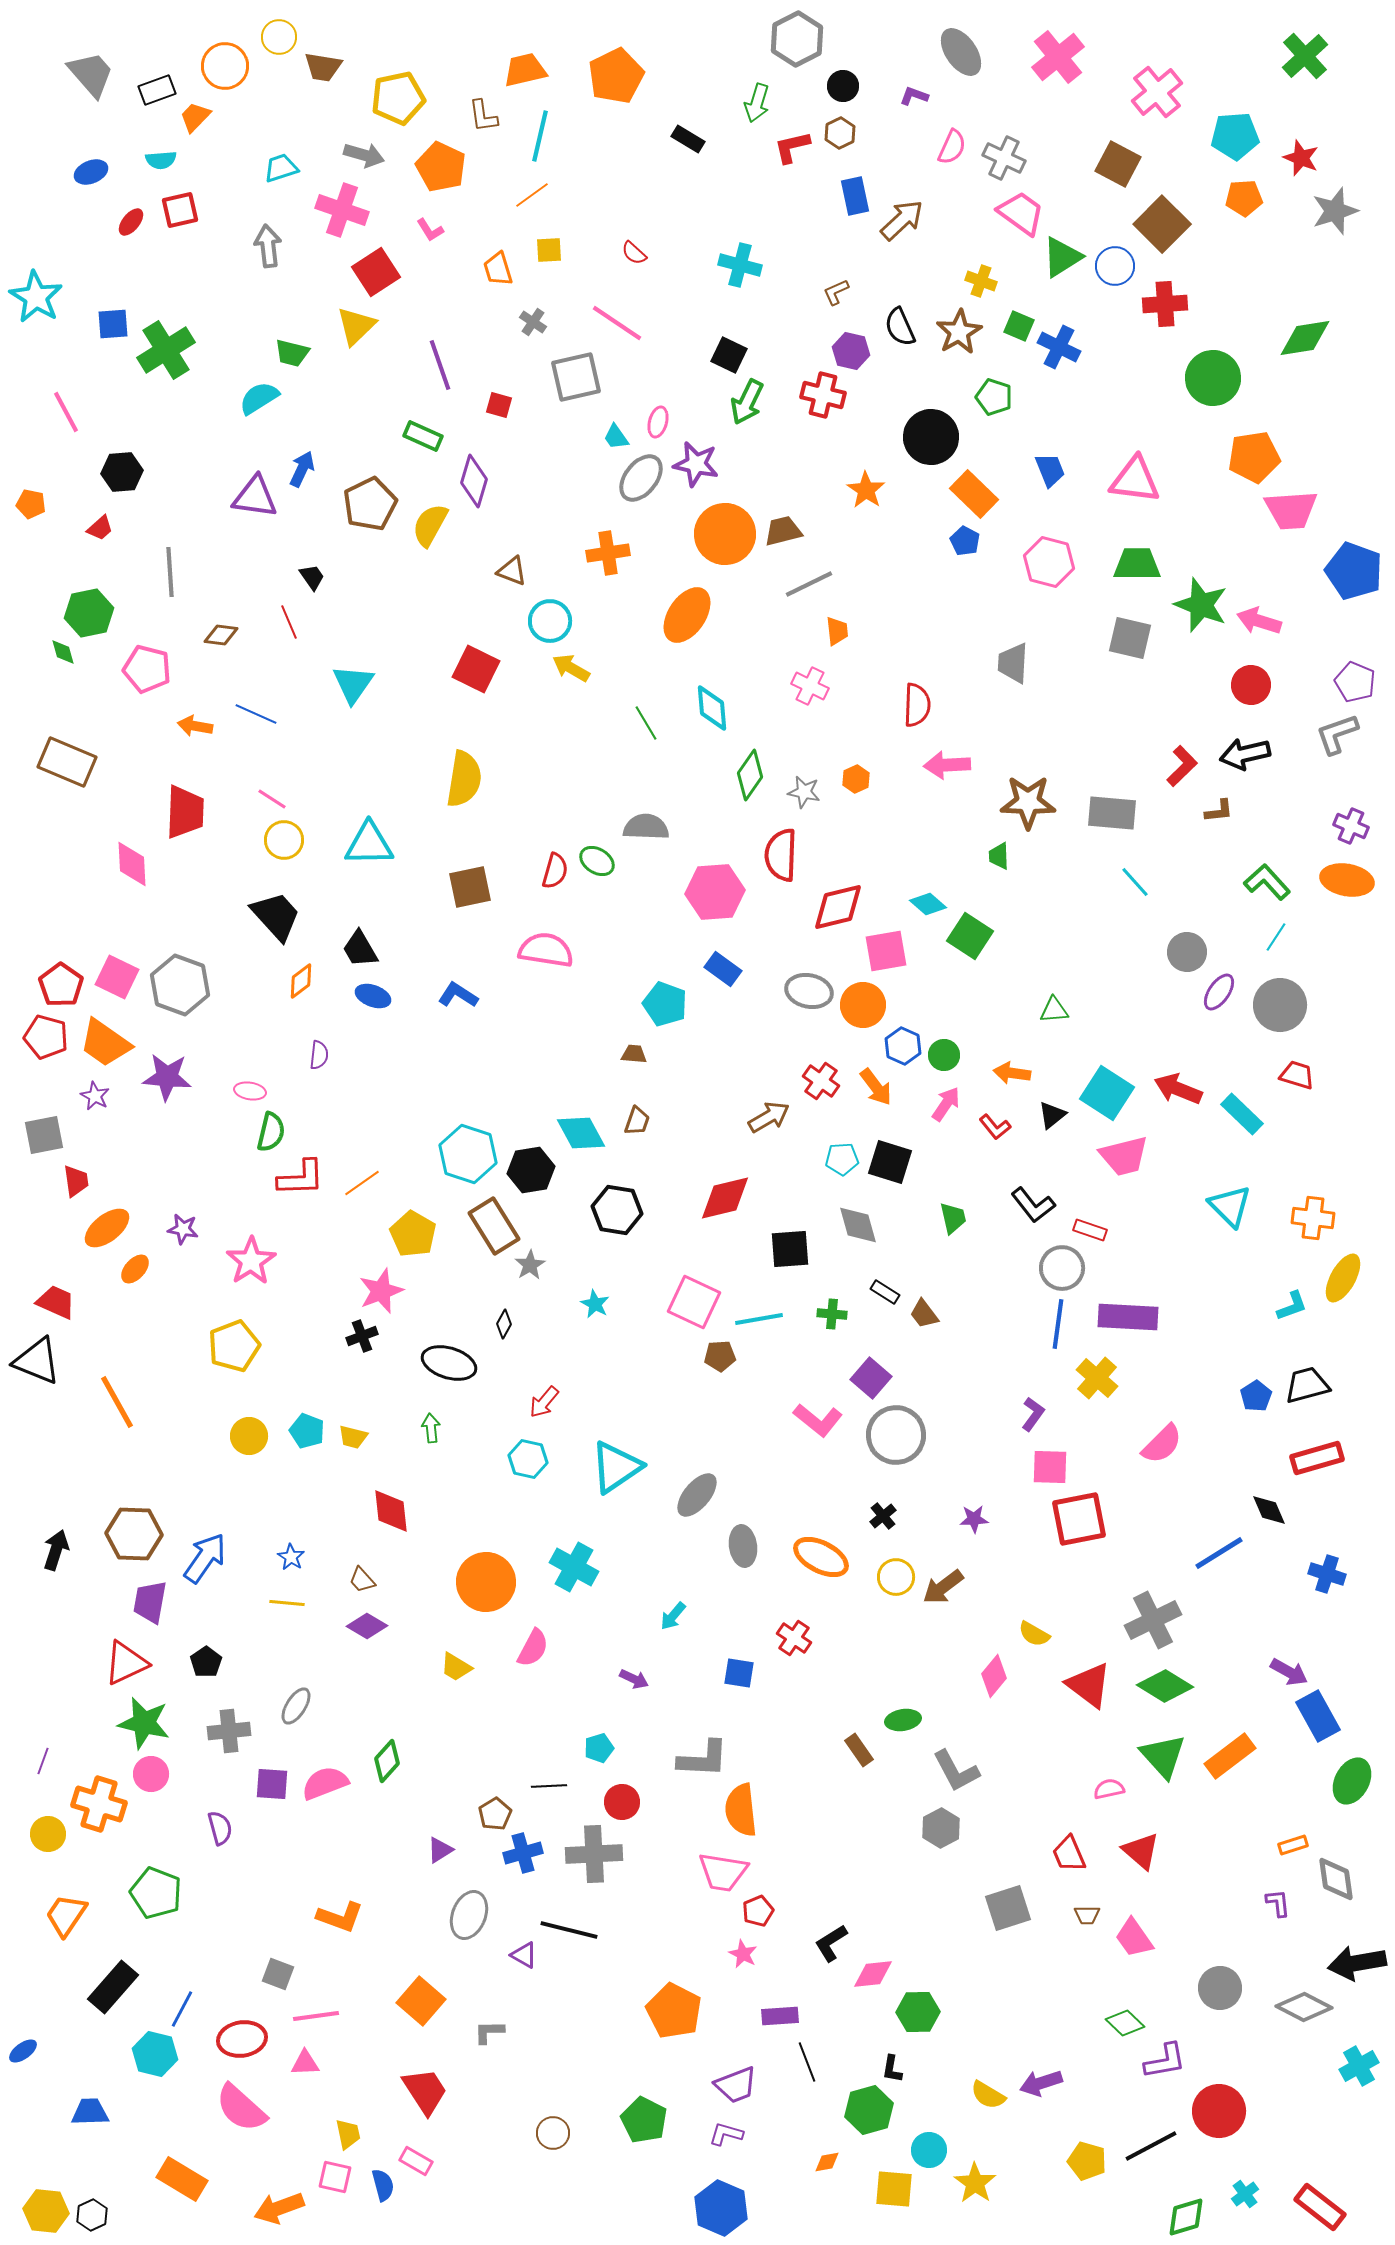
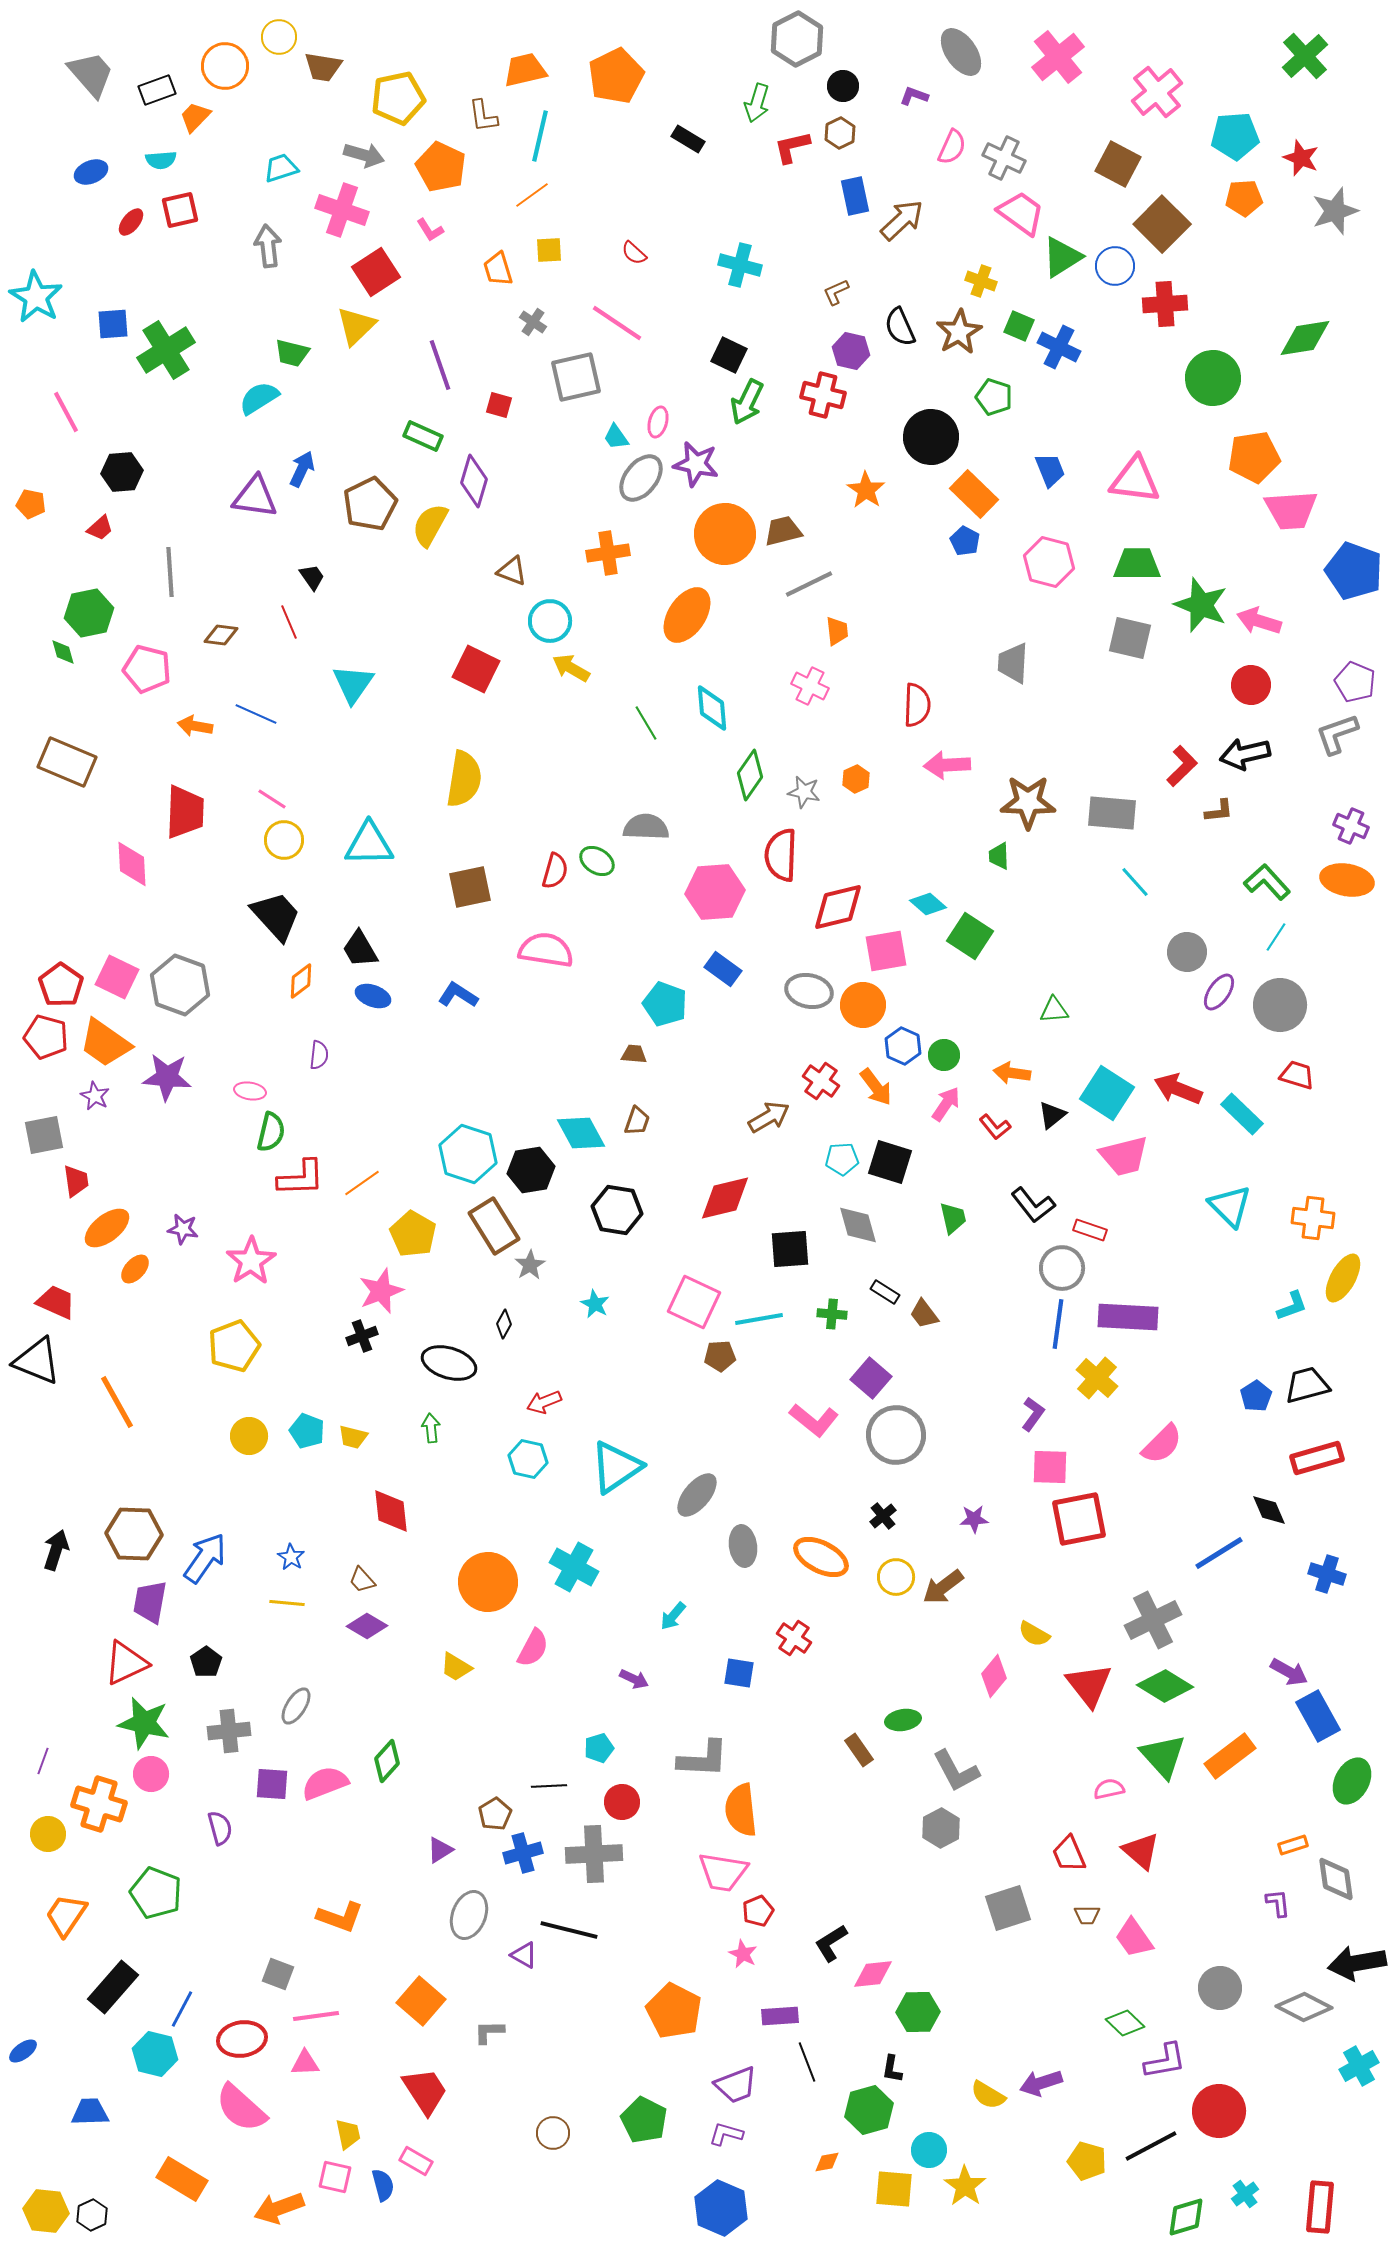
red arrow at (544, 1402): rotated 28 degrees clockwise
pink L-shape at (818, 1420): moved 4 px left
orange circle at (486, 1582): moved 2 px right
red triangle at (1089, 1685): rotated 15 degrees clockwise
yellow star at (975, 2183): moved 10 px left, 3 px down
red rectangle at (1320, 2207): rotated 57 degrees clockwise
